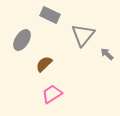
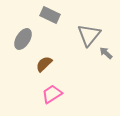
gray triangle: moved 6 px right
gray ellipse: moved 1 px right, 1 px up
gray arrow: moved 1 px left, 1 px up
